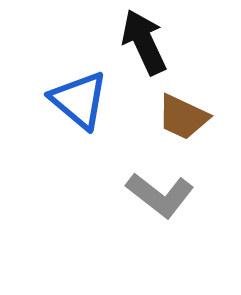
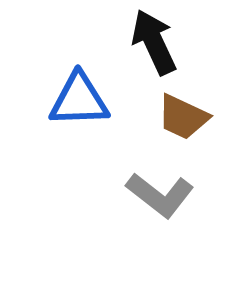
black arrow: moved 10 px right
blue triangle: rotated 42 degrees counterclockwise
